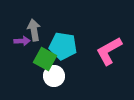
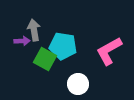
white circle: moved 24 px right, 8 px down
